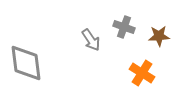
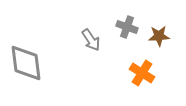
gray cross: moved 3 px right
